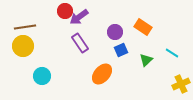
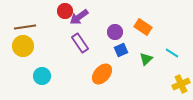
green triangle: moved 1 px up
